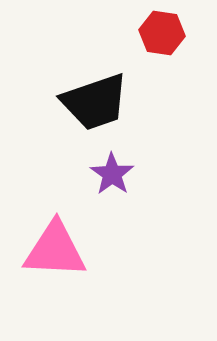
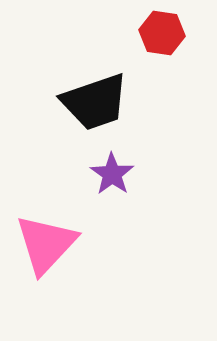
pink triangle: moved 9 px left, 6 px up; rotated 50 degrees counterclockwise
